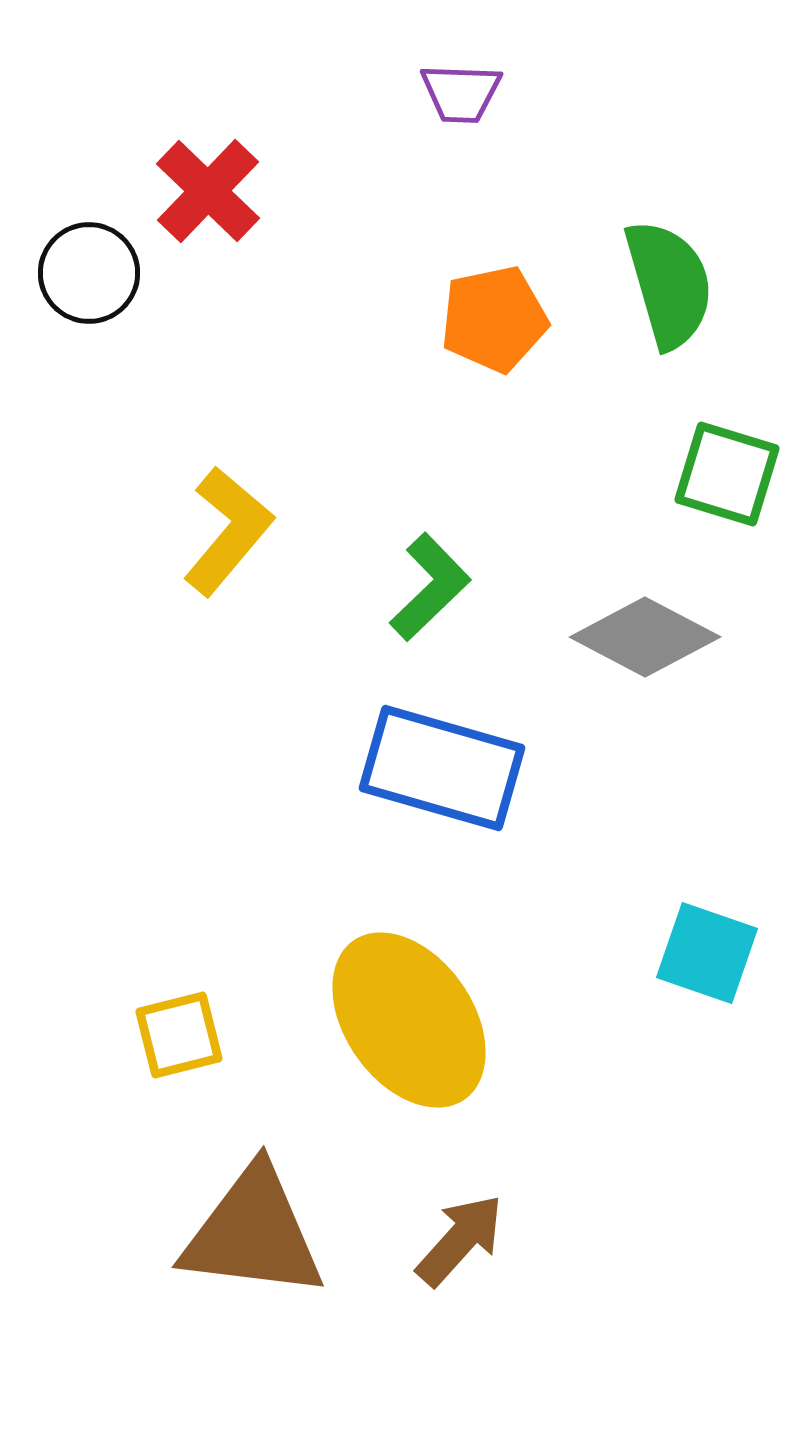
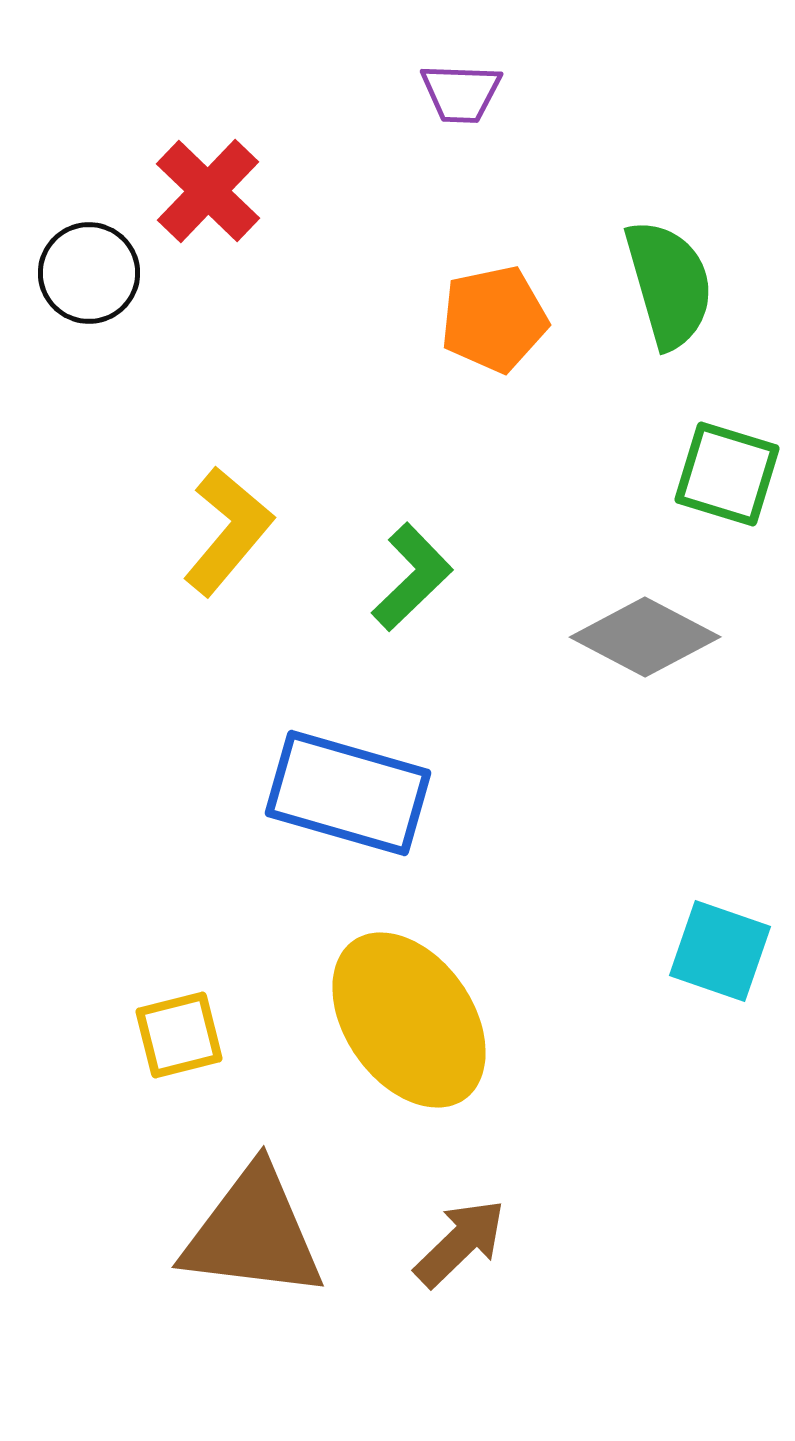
green L-shape: moved 18 px left, 10 px up
blue rectangle: moved 94 px left, 25 px down
cyan square: moved 13 px right, 2 px up
brown arrow: moved 3 px down; rotated 4 degrees clockwise
